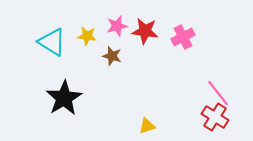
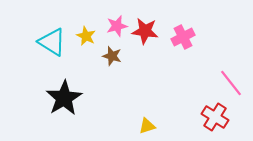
yellow star: moved 1 px left; rotated 18 degrees clockwise
pink line: moved 13 px right, 10 px up
